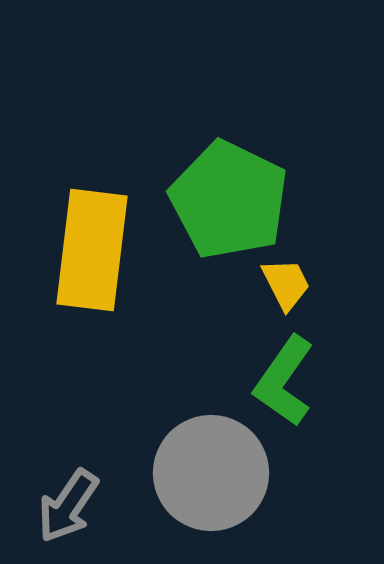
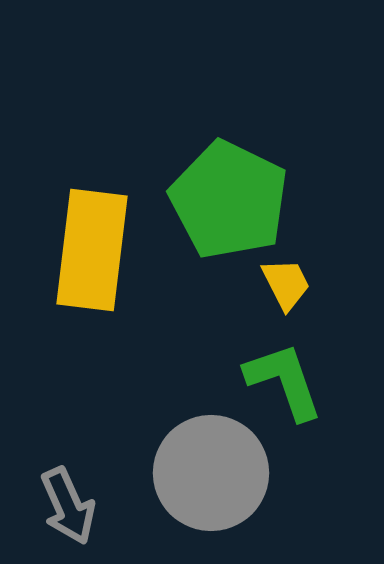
green L-shape: rotated 126 degrees clockwise
gray arrow: rotated 58 degrees counterclockwise
